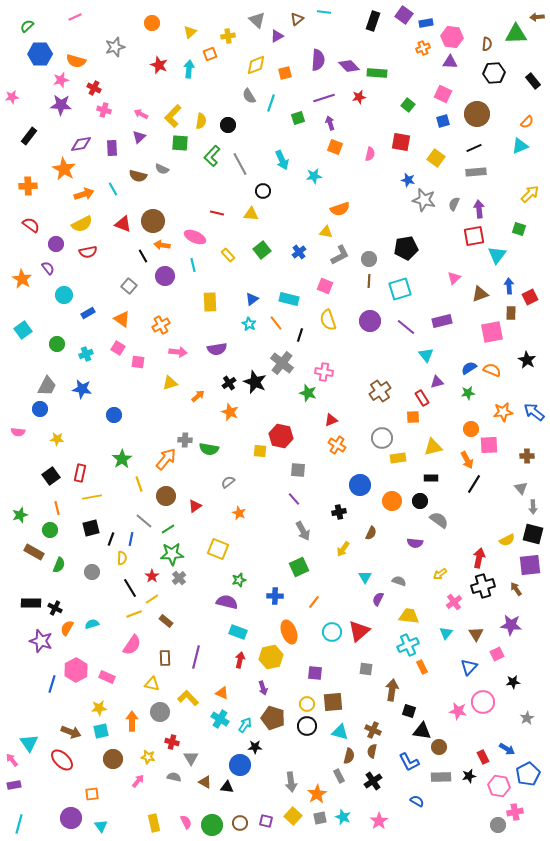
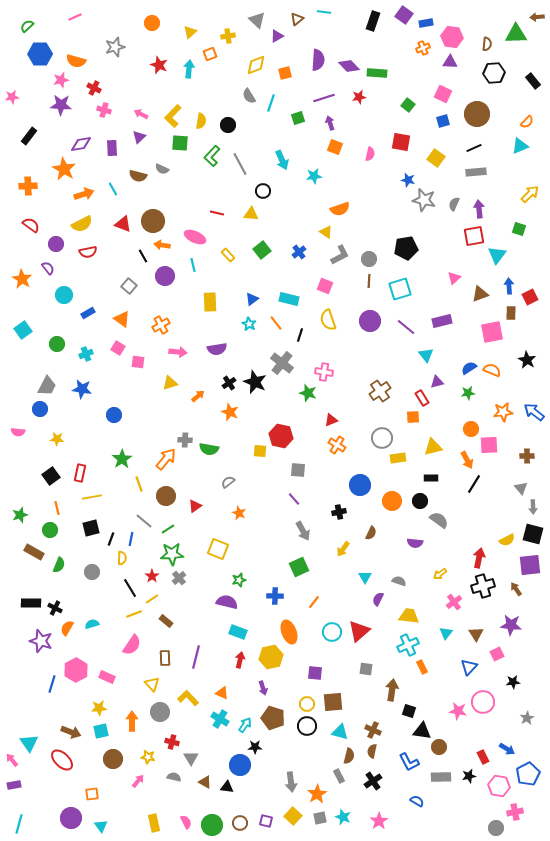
yellow triangle at (326, 232): rotated 24 degrees clockwise
yellow triangle at (152, 684): rotated 35 degrees clockwise
gray circle at (498, 825): moved 2 px left, 3 px down
